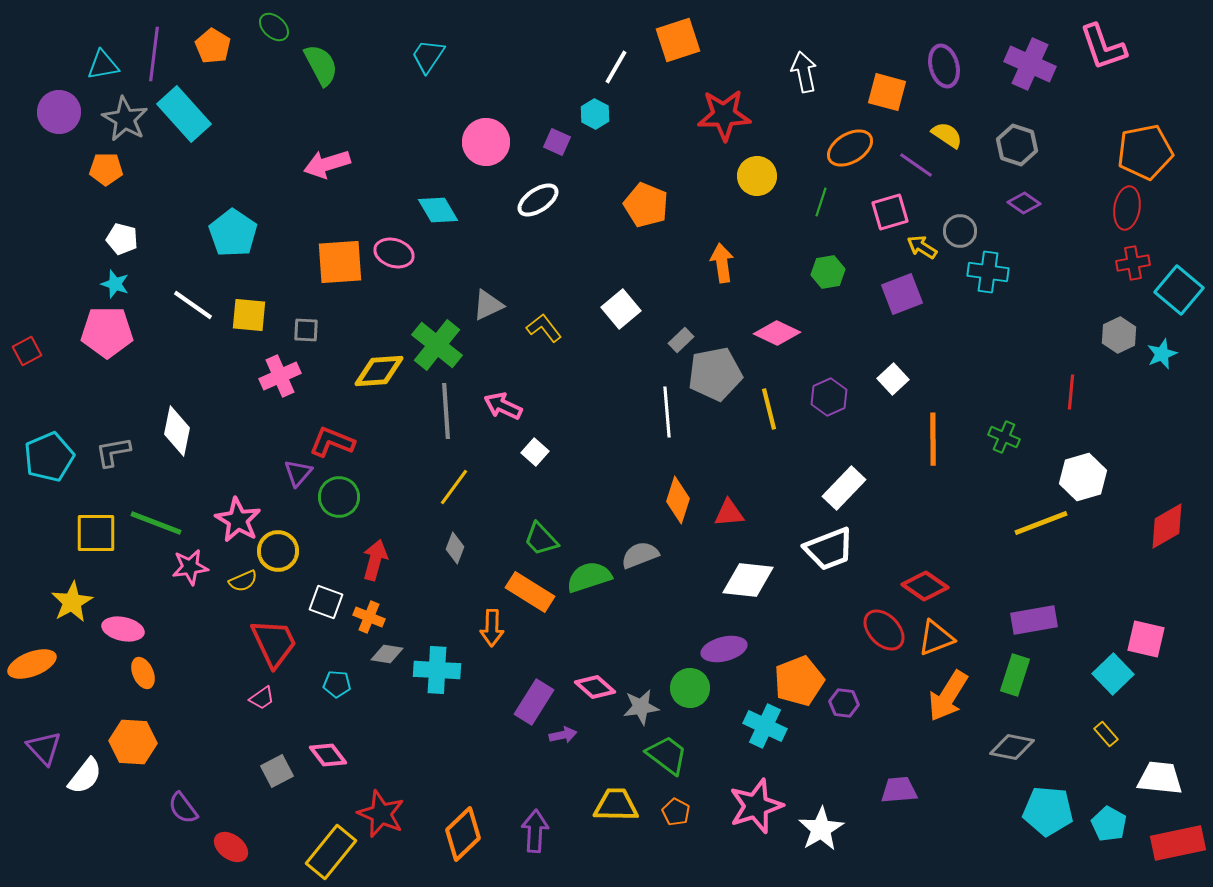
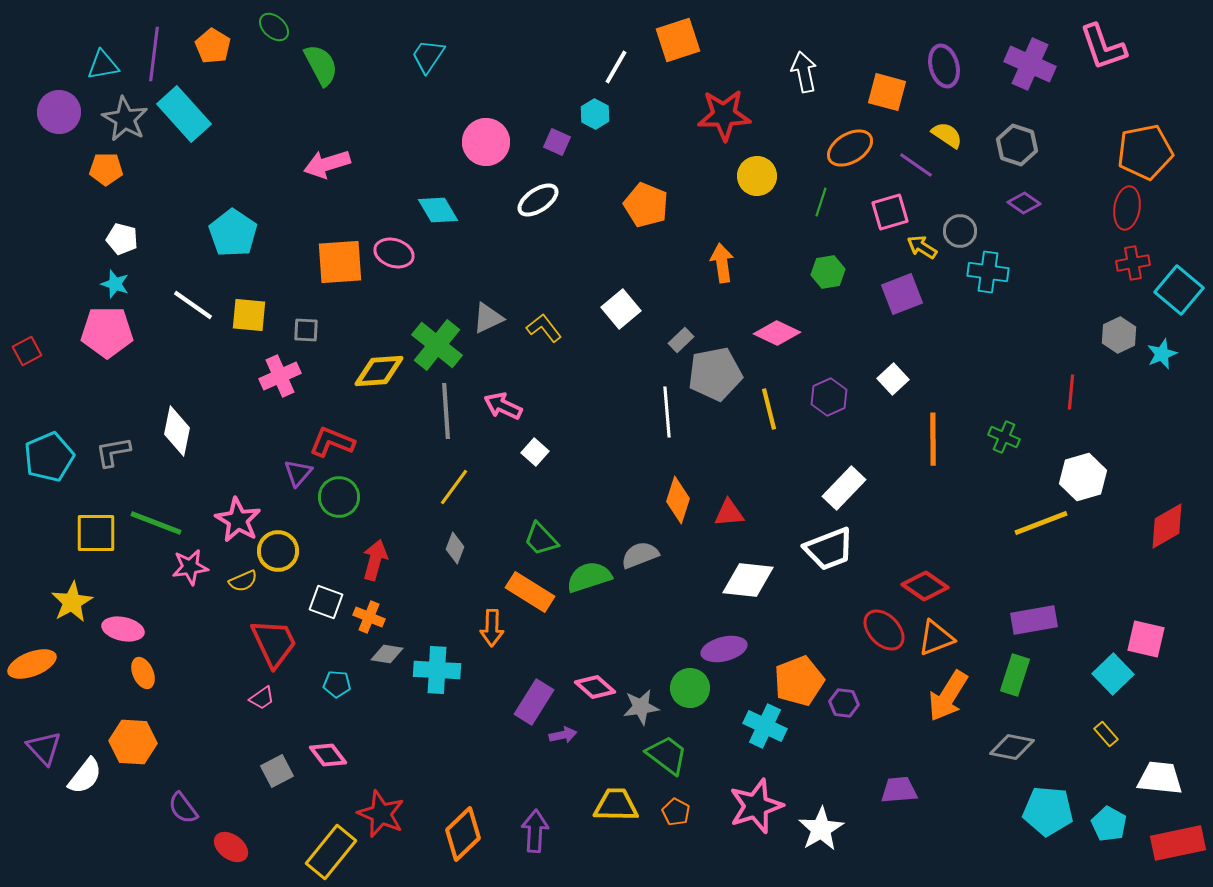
gray triangle at (488, 305): moved 13 px down
